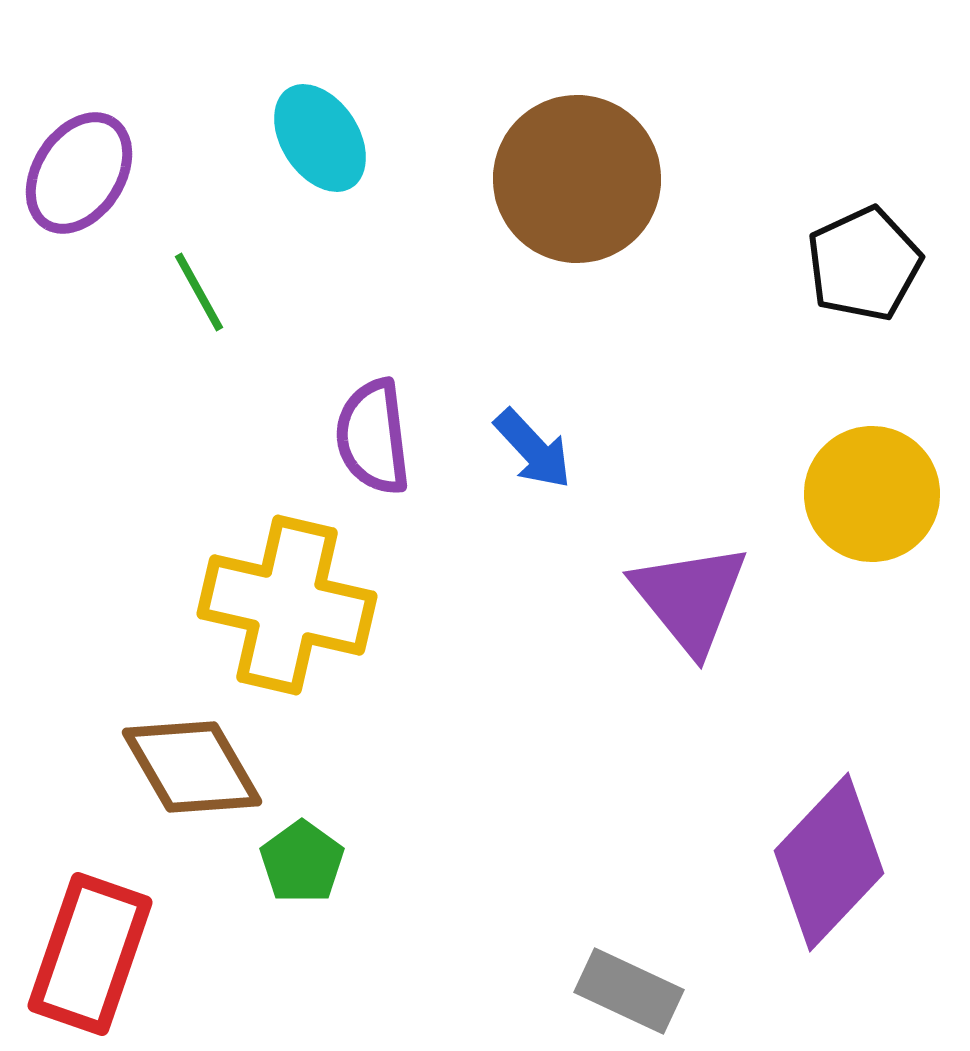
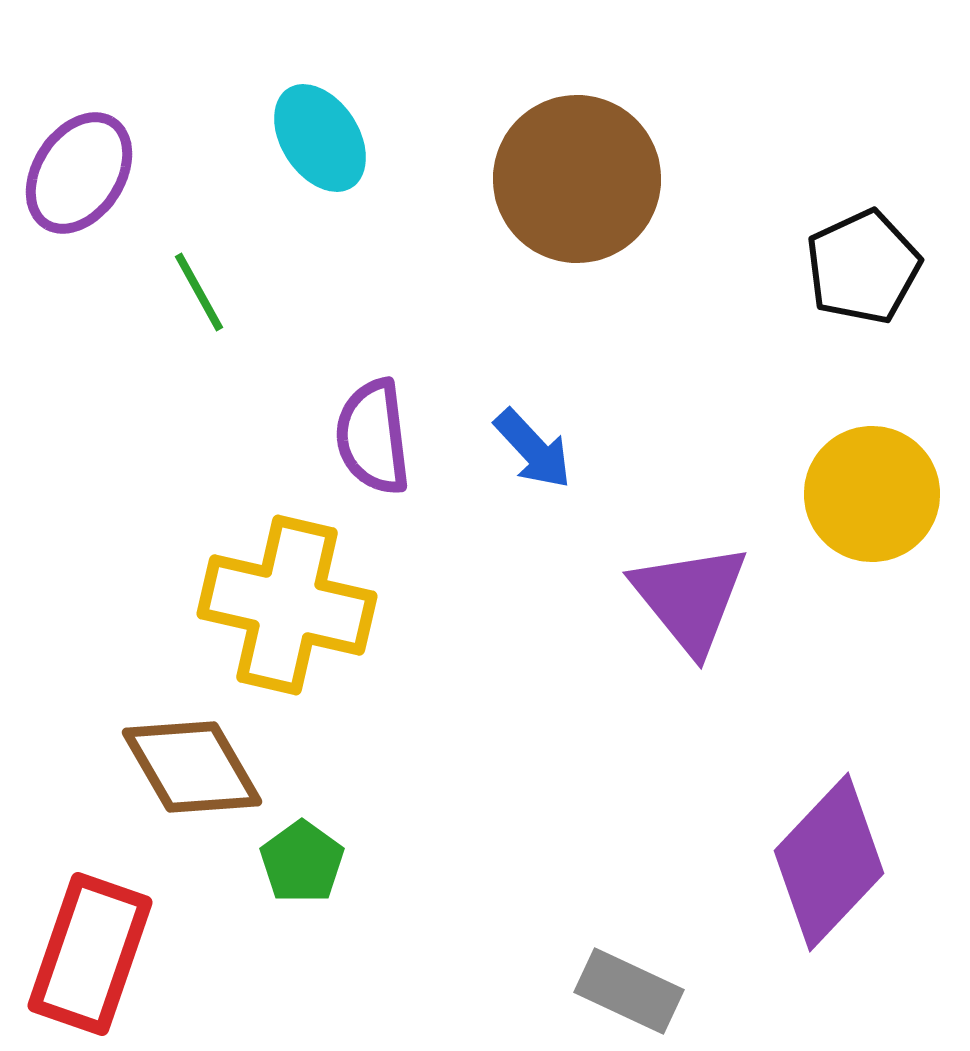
black pentagon: moved 1 px left, 3 px down
